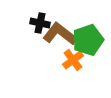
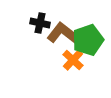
brown L-shape: moved 4 px right
orange cross: rotated 10 degrees counterclockwise
